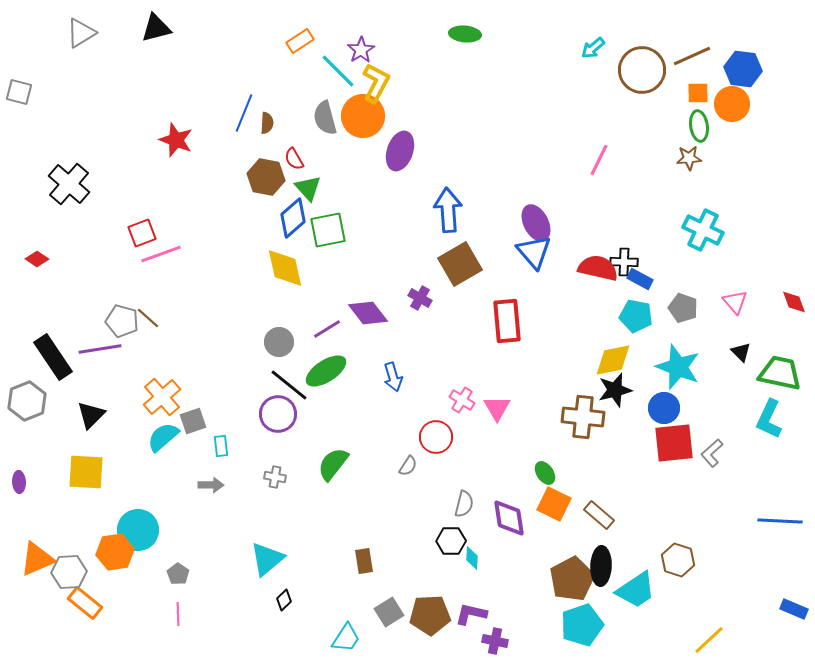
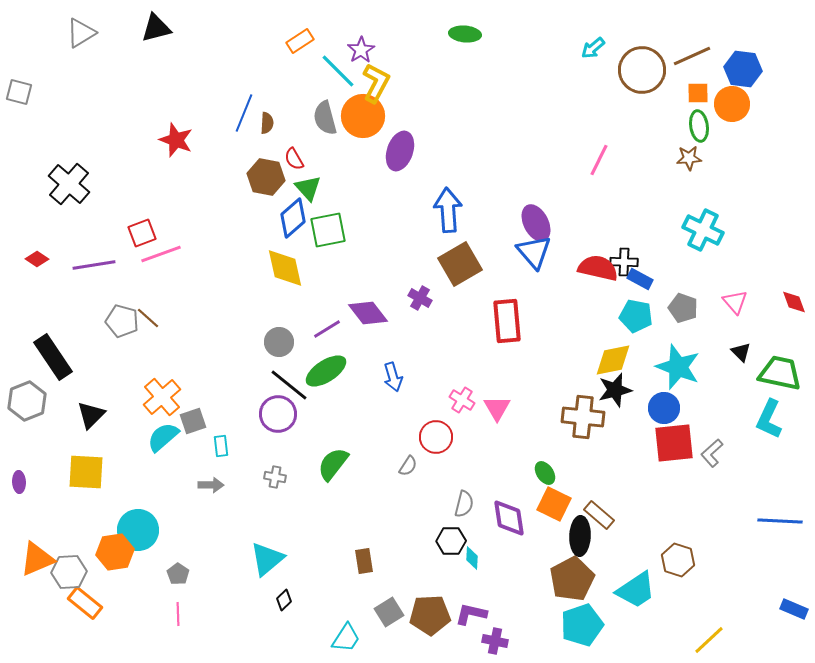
purple line at (100, 349): moved 6 px left, 84 px up
black ellipse at (601, 566): moved 21 px left, 30 px up
